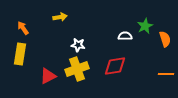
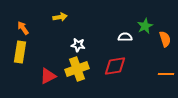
white semicircle: moved 1 px down
yellow rectangle: moved 2 px up
